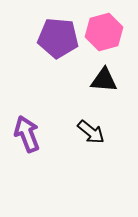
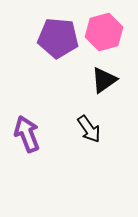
black triangle: rotated 40 degrees counterclockwise
black arrow: moved 2 px left, 3 px up; rotated 16 degrees clockwise
